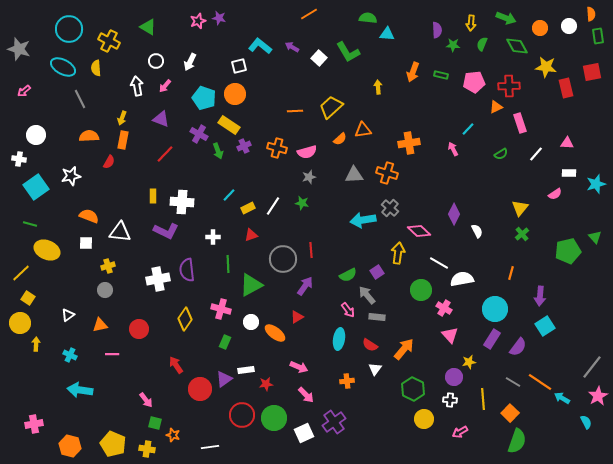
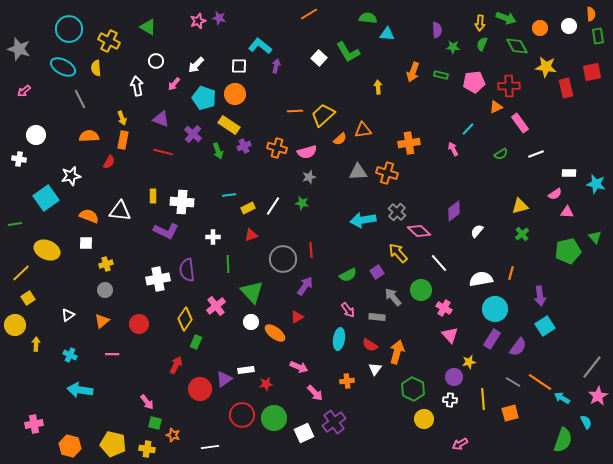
yellow arrow at (471, 23): moved 9 px right
green star at (453, 45): moved 2 px down
purple arrow at (292, 47): moved 16 px left, 19 px down; rotated 72 degrees clockwise
white arrow at (190, 62): moved 6 px right, 3 px down; rotated 18 degrees clockwise
white square at (239, 66): rotated 14 degrees clockwise
pink arrow at (165, 86): moved 9 px right, 2 px up
yellow trapezoid at (331, 107): moved 8 px left, 8 px down
yellow arrow at (122, 118): rotated 40 degrees counterclockwise
pink rectangle at (520, 123): rotated 18 degrees counterclockwise
purple cross at (199, 134): moved 6 px left; rotated 12 degrees clockwise
pink triangle at (567, 143): moved 69 px down
red line at (165, 154): moved 2 px left, 2 px up; rotated 60 degrees clockwise
white line at (536, 154): rotated 28 degrees clockwise
gray triangle at (354, 175): moved 4 px right, 3 px up
cyan star at (596, 184): rotated 30 degrees clockwise
cyan square at (36, 187): moved 10 px right, 11 px down
cyan line at (229, 195): rotated 40 degrees clockwise
gray cross at (390, 208): moved 7 px right, 4 px down
yellow triangle at (520, 208): moved 2 px up; rotated 36 degrees clockwise
purple diamond at (454, 214): moved 3 px up; rotated 25 degrees clockwise
green line at (30, 224): moved 15 px left; rotated 24 degrees counterclockwise
white semicircle at (477, 231): rotated 112 degrees counterclockwise
white triangle at (120, 232): moved 21 px up
yellow arrow at (398, 253): rotated 50 degrees counterclockwise
white line at (439, 263): rotated 18 degrees clockwise
yellow cross at (108, 266): moved 2 px left, 2 px up
white semicircle at (462, 279): moved 19 px right
green triangle at (251, 285): moved 1 px right, 7 px down; rotated 45 degrees counterclockwise
gray arrow at (367, 295): moved 26 px right, 2 px down
purple arrow at (540, 296): rotated 12 degrees counterclockwise
yellow square at (28, 298): rotated 24 degrees clockwise
pink cross at (221, 309): moved 5 px left, 3 px up; rotated 36 degrees clockwise
yellow circle at (20, 323): moved 5 px left, 2 px down
orange triangle at (100, 325): moved 2 px right, 4 px up; rotated 28 degrees counterclockwise
red circle at (139, 329): moved 5 px up
green rectangle at (225, 342): moved 29 px left
orange arrow at (404, 349): moved 7 px left, 3 px down; rotated 25 degrees counterclockwise
red arrow at (176, 365): rotated 60 degrees clockwise
pink arrow at (306, 395): moved 9 px right, 2 px up
pink arrow at (146, 400): moved 1 px right, 2 px down
orange square at (510, 413): rotated 30 degrees clockwise
pink arrow at (460, 432): moved 12 px down
green semicircle at (517, 441): moved 46 px right, 1 px up
yellow pentagon at (113, 444): rotated 10 degrees counterclockwise
